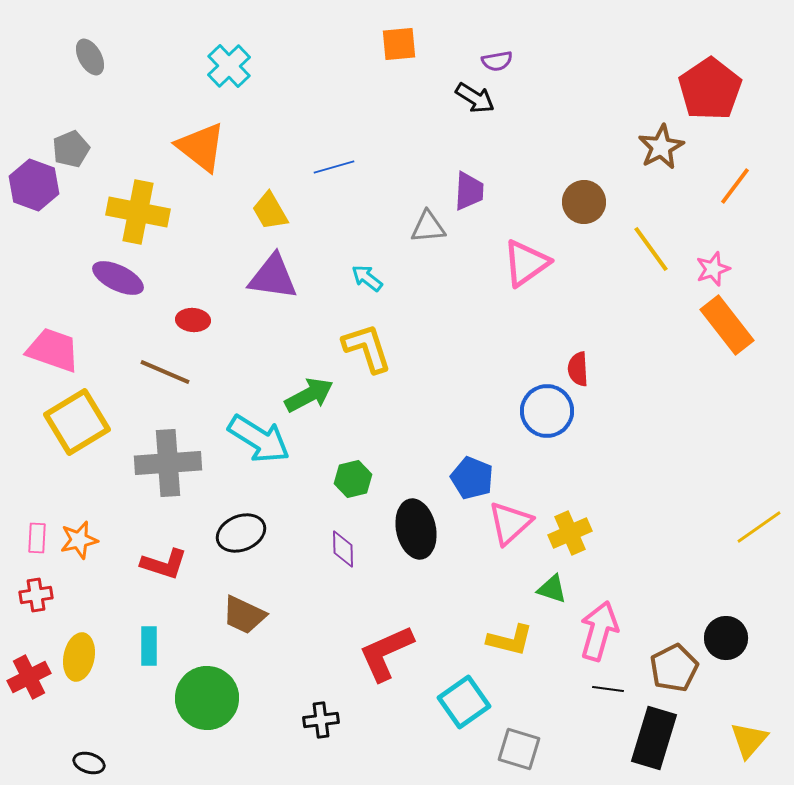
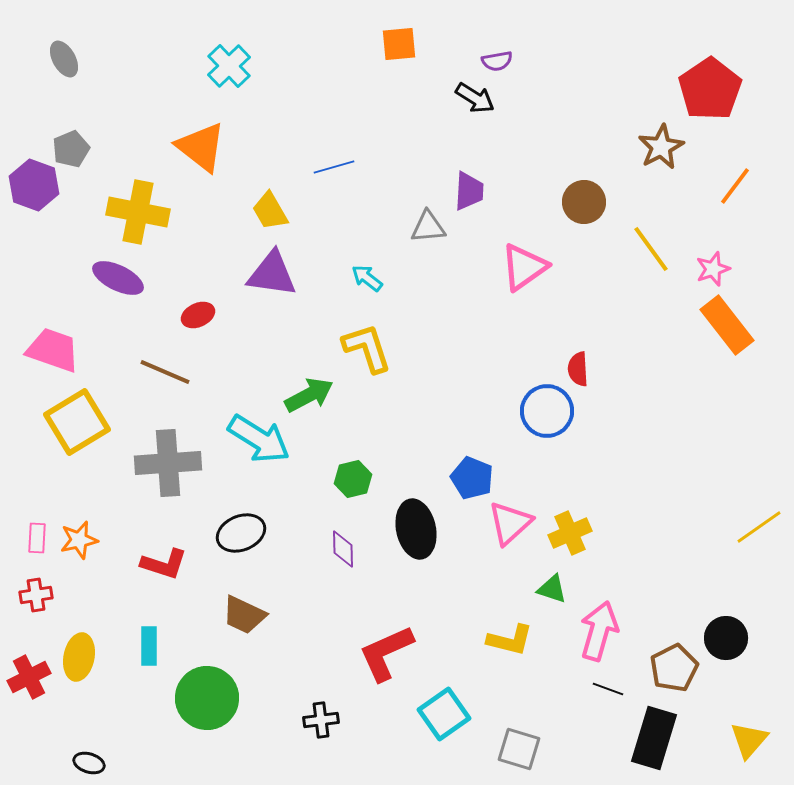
gray ellipse at (90, 57): moved 26 px left, 2 px down
pink triangle at (526, 263): moved 2 px left, 4 px down
purple triangle at (273, 277): moved 1 px left, 3 px up
red ellipse at (193, 320): moved 5 px right, 5 px up; rotated 28 degrees counterclockwise
black line at (608, 689): rotated 12 degrees clockwise
cyan square at (464, 702): moved 20 px left, 12 px down
